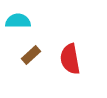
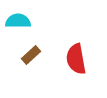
red semicircle: moved 6 px right
